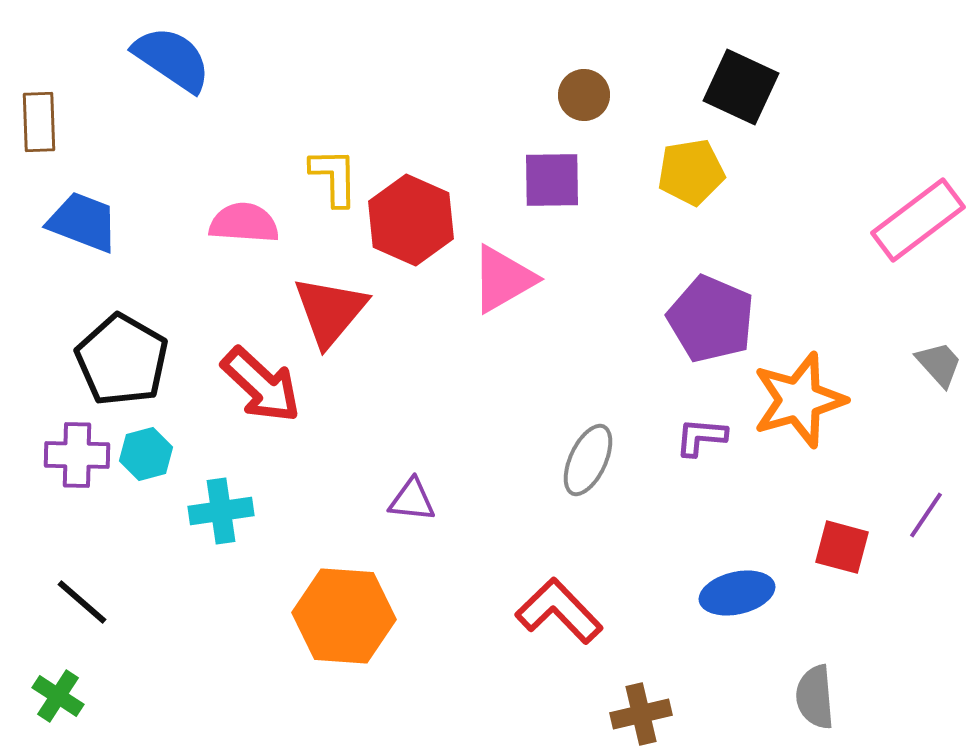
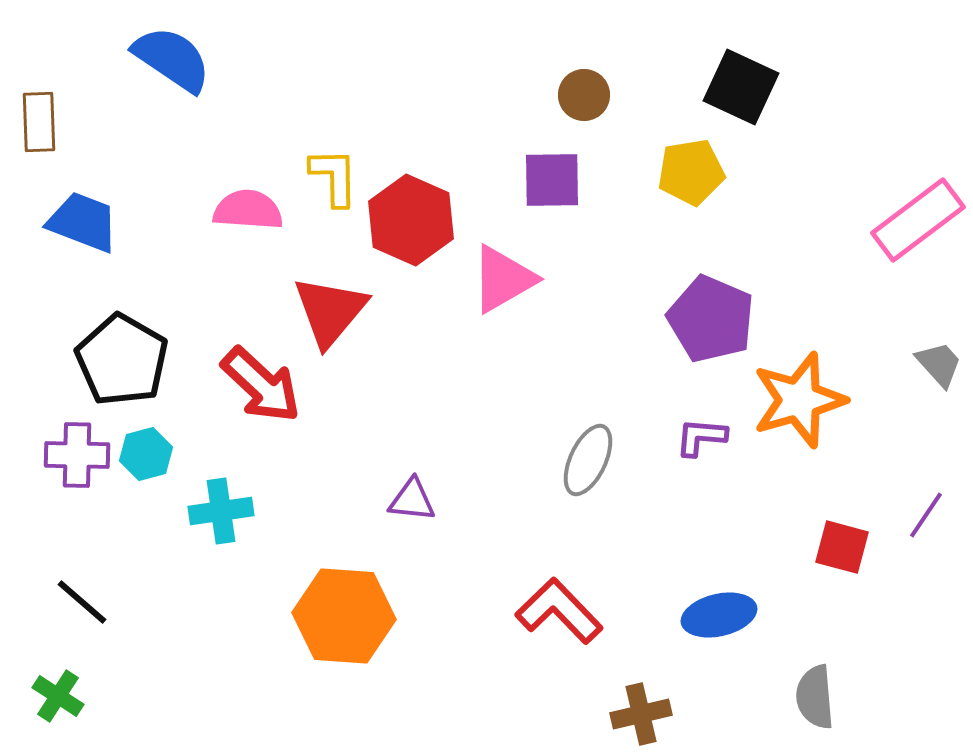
pink semicircle: moved 4 px right, 13 px up
blue ellipse: moved 18 px left, 22 px down
